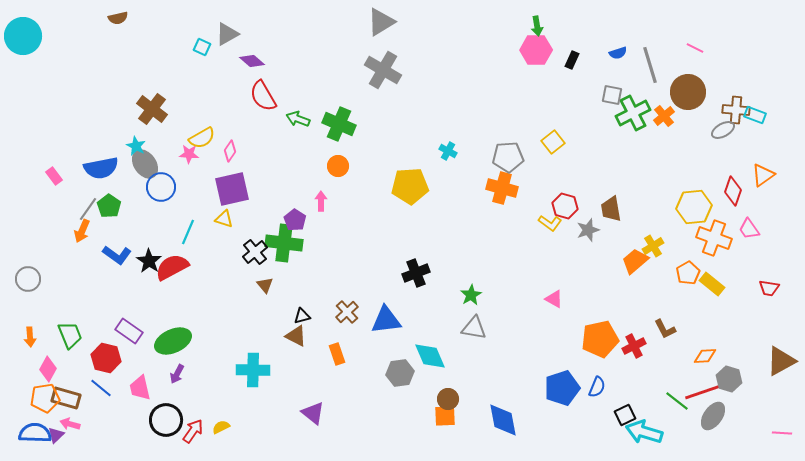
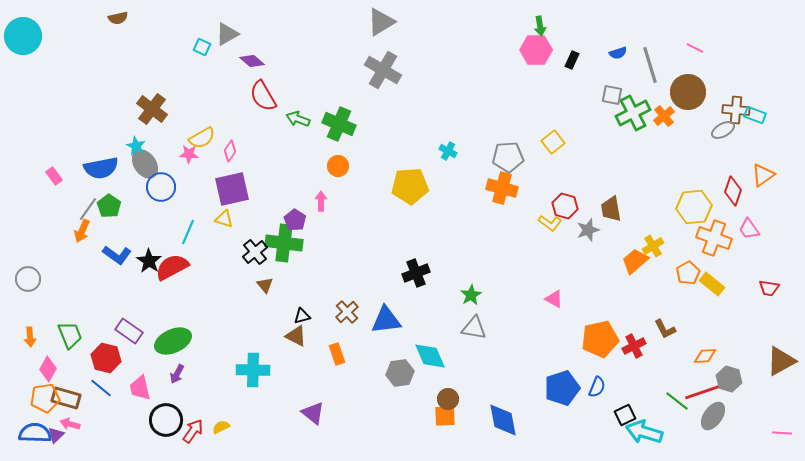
green arrow at (537, 26): moved 3 px right
